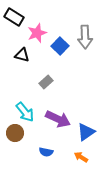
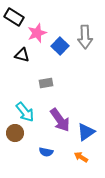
gray rectangle: moved 1 px down; rotated 32 degrees clockwise
purple arrow: moved 2 px right, 1 px down; rotated 30 degrees clockwise
